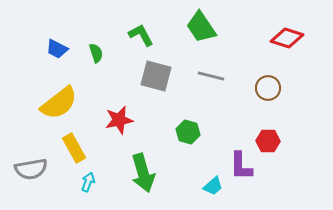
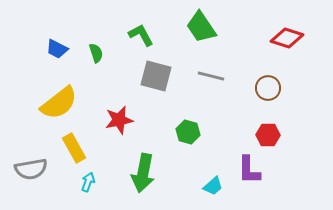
red hexagon: moved 6 px up
purple L-shape: moved 8 px right, 4 px down
green arrow: rotated 27 degrees clockwise
